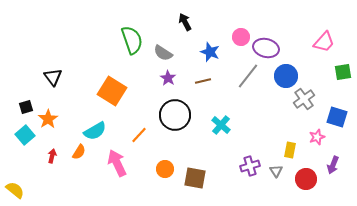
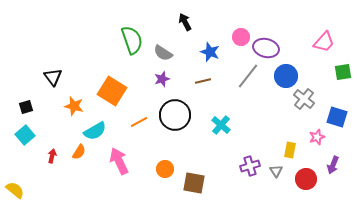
purple star: moved 6 px left, 1 px down; rotated 21 degrees clockwise
gray cross: rotated 15 degrees counterclockwise
orange star: moved 26 px right, 13 px up; rotated 24 degrees counterclockwise
orange line: moved 13 px up; rotated 18 degrees clockwise
pink arrow: moved 2 px right, 2 px up
brown square: moved 1 px left, 5 px down
